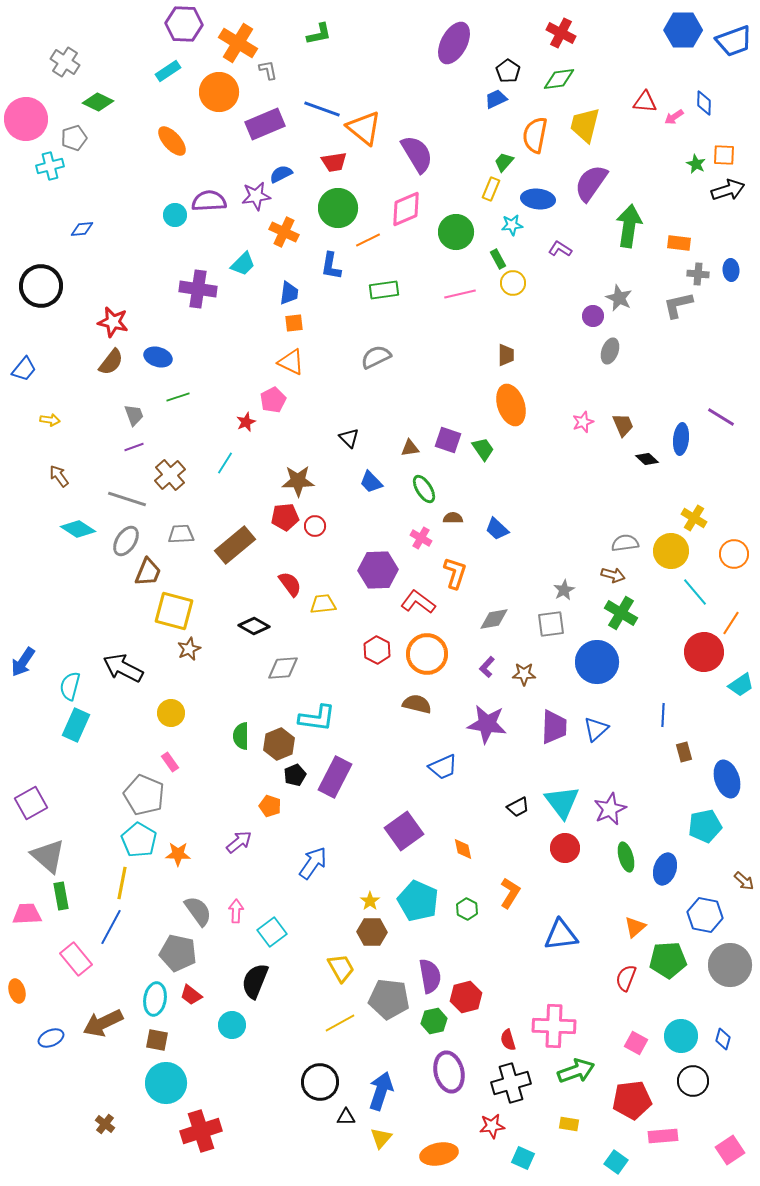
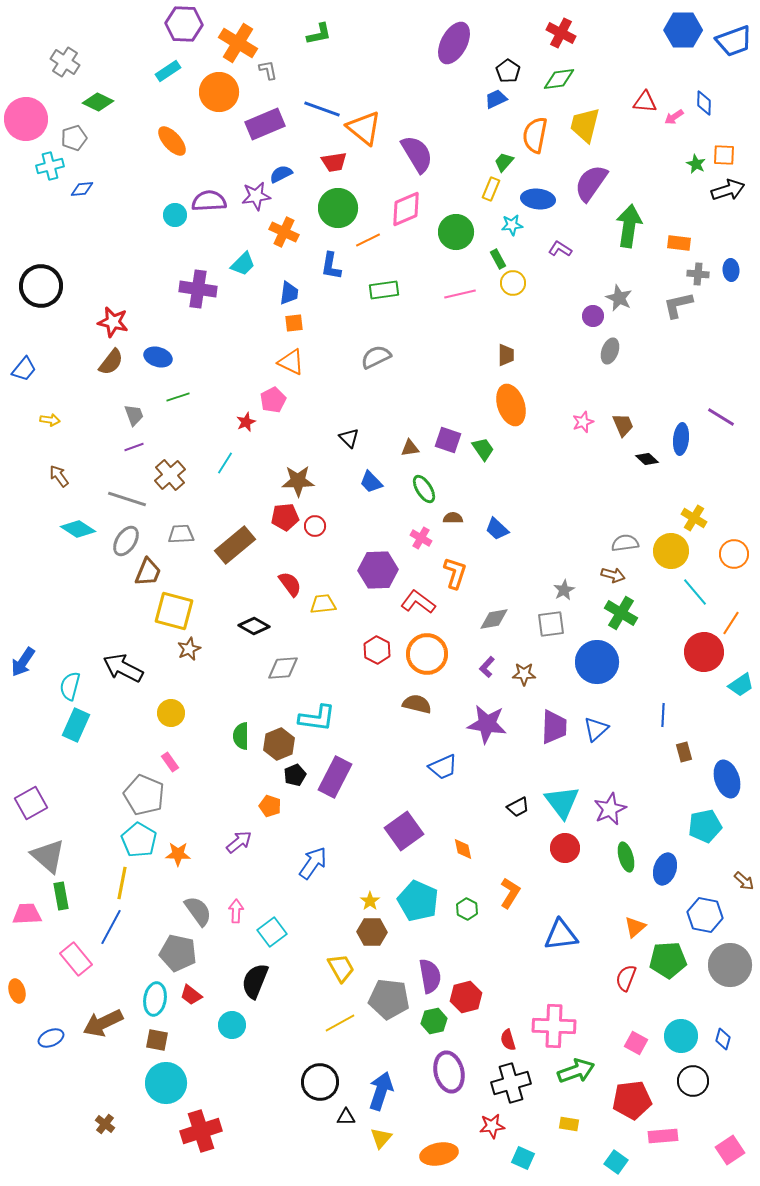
blue diamond at (82, 229): moved 40 px up
